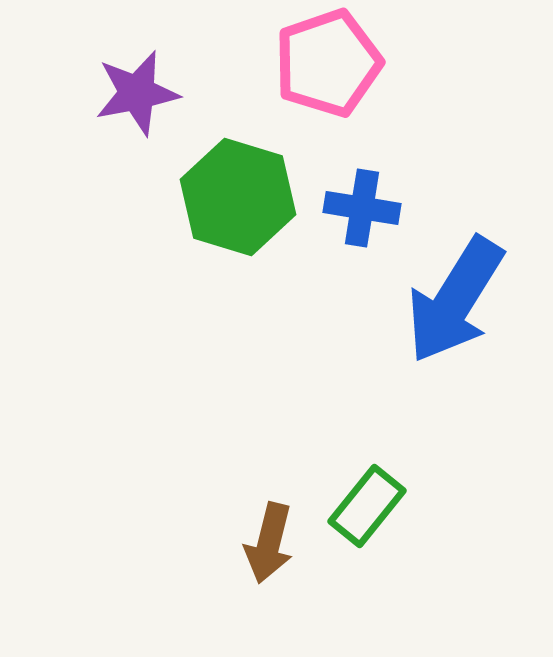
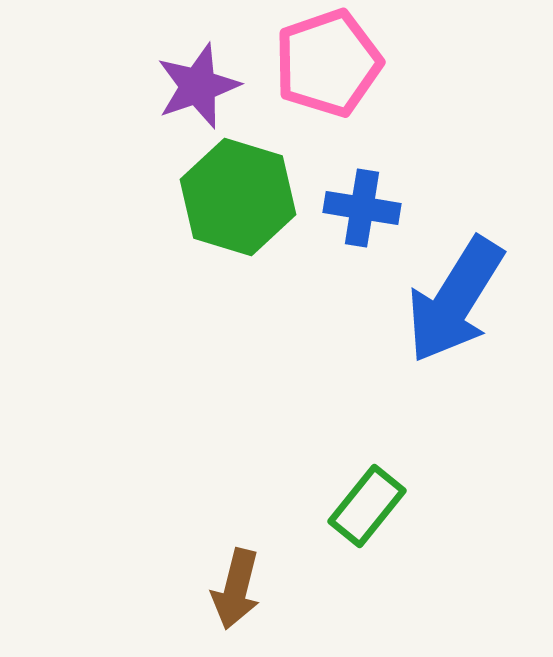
purple star: moved 61 px right, 7 px up; rotated 8 degrees counterclockwise
brown arrow: moved 33 px left, 46 px down
